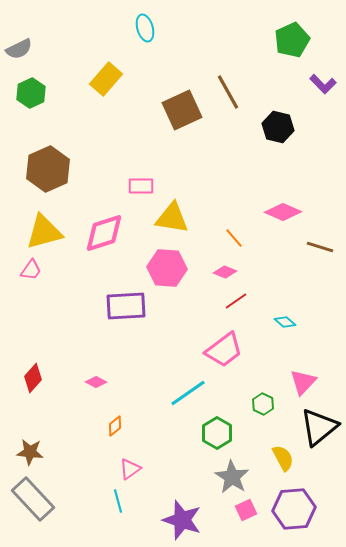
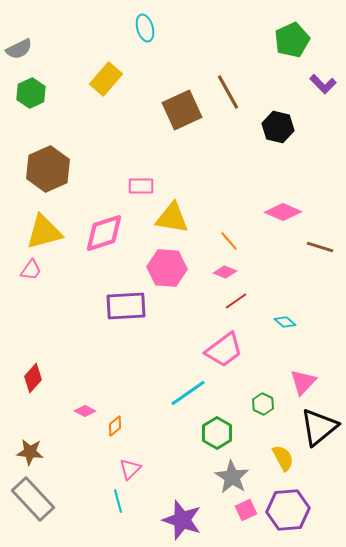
orange line at (234, 238): moved 5 px left, 3 px down
pink diamond at (96, 382): moved 11 px left, 29 px down
pink triangle at (130, 469): rotated 10 degrees counterclockwise
purple hexagon at (294, 509): moved 6 px left, 1 px down
